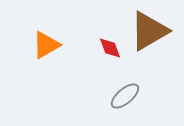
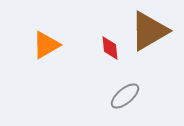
red diamond: rotated 15 degrees clockwise
